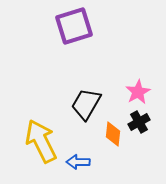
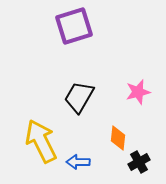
pink star: rotated 15 degrees clockwise
black trapezoid: moved 7 px left, 7 px up
black cross: moved 40 px down
orange diamond: moved 5 px right, 4 px down
